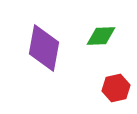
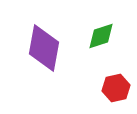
green diamond: rotated 16 degrees counterclockwise
